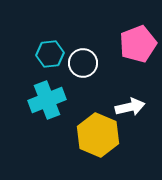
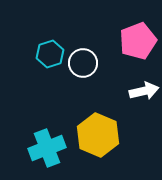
pink pentagon: moved 3 px up
cyan hexagon: rotated 12 degrees counterclockwise
cyan cross: moved 48 px down
white arrow: moved 14 px right, 16 px up
